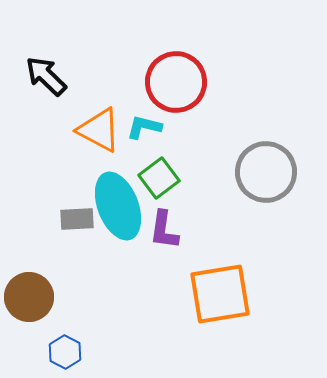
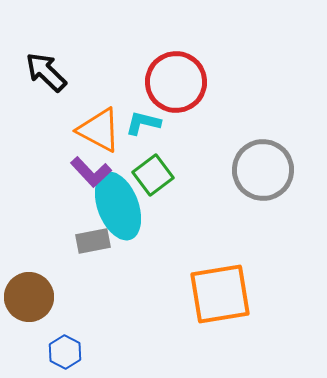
black arrow: moved 4 px up
cyan L-shape: moved 1 px left, 4 px up
gray circle: moved 3 px left, 2 px up
green square: moved 6 px left, 3 px up
gray rectangle: moved 16 px right, 22 px down; rotated 8 degrees counterclockwise
purple L-shape: moved 73 px left, 58 px up; rotated 51 degrees counterclockwise
